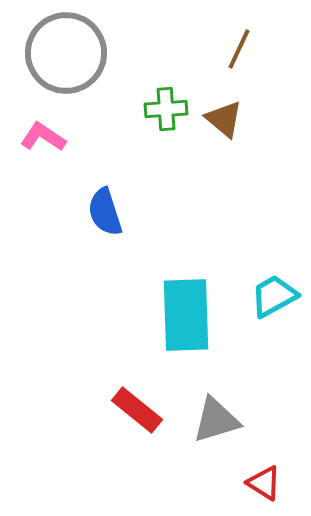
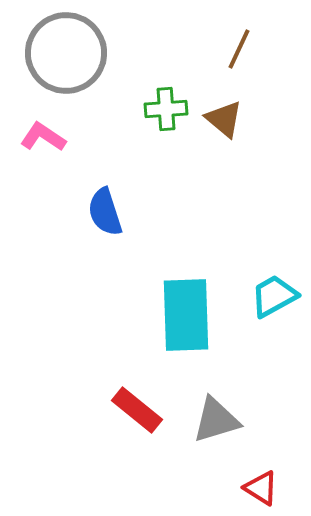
red triangle: moved 3 px left, 5 px down
